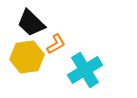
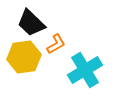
yellow hexagon: moved 3 px left
